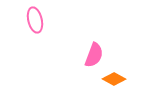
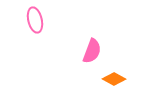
pink semicircle: moved 2 px left, 4 px up
